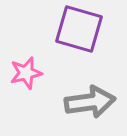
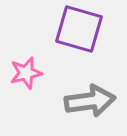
gray arrow: moved 1 px up
